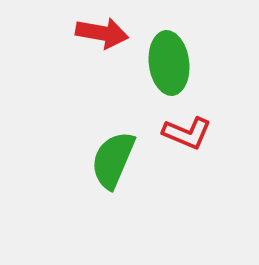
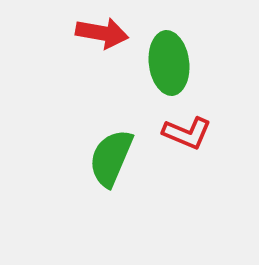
green semicircle: moved 2 px left, 2 px up
